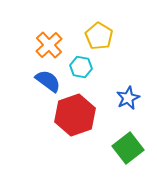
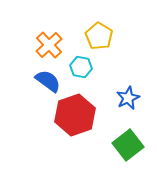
green square: moved 3 px up
